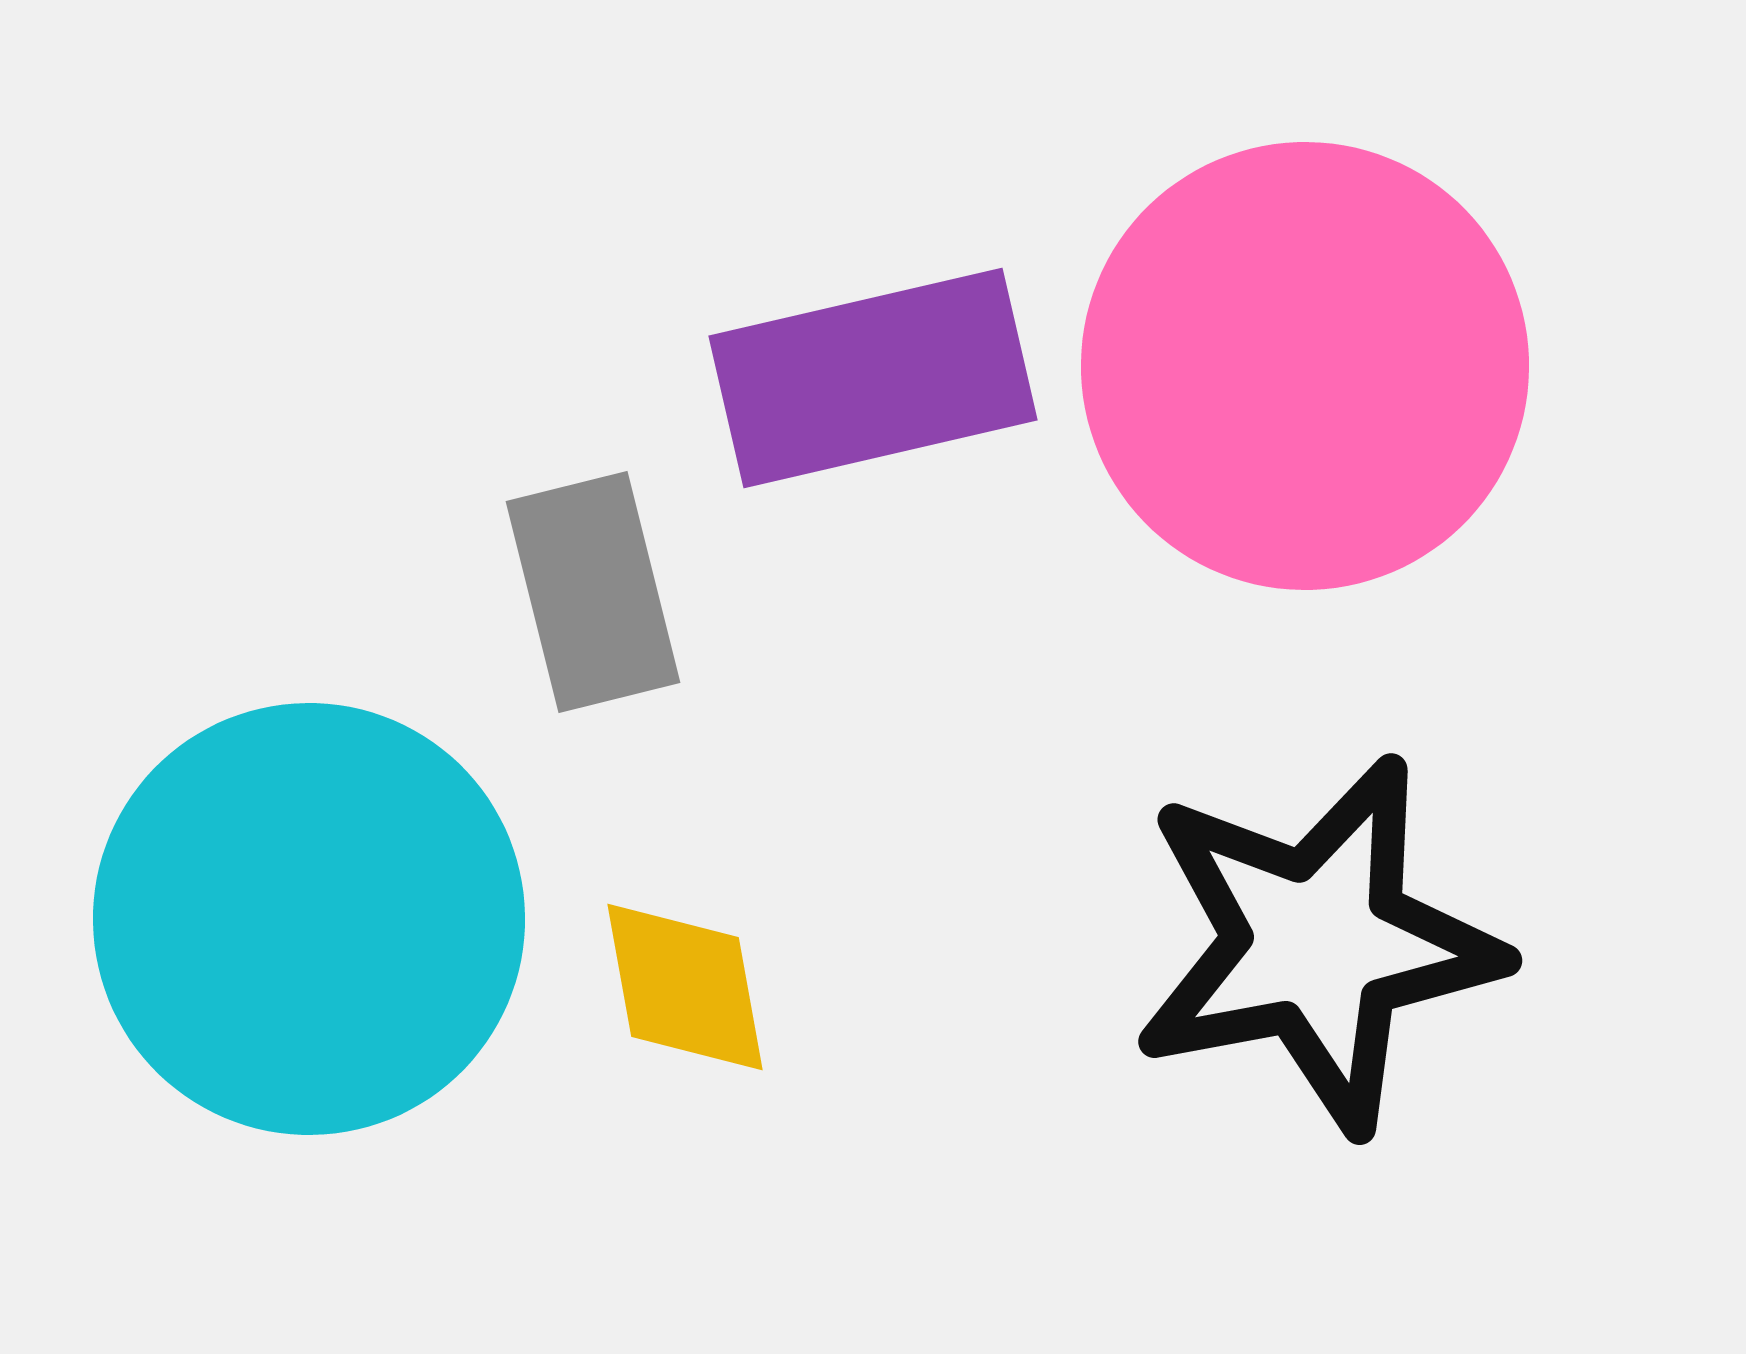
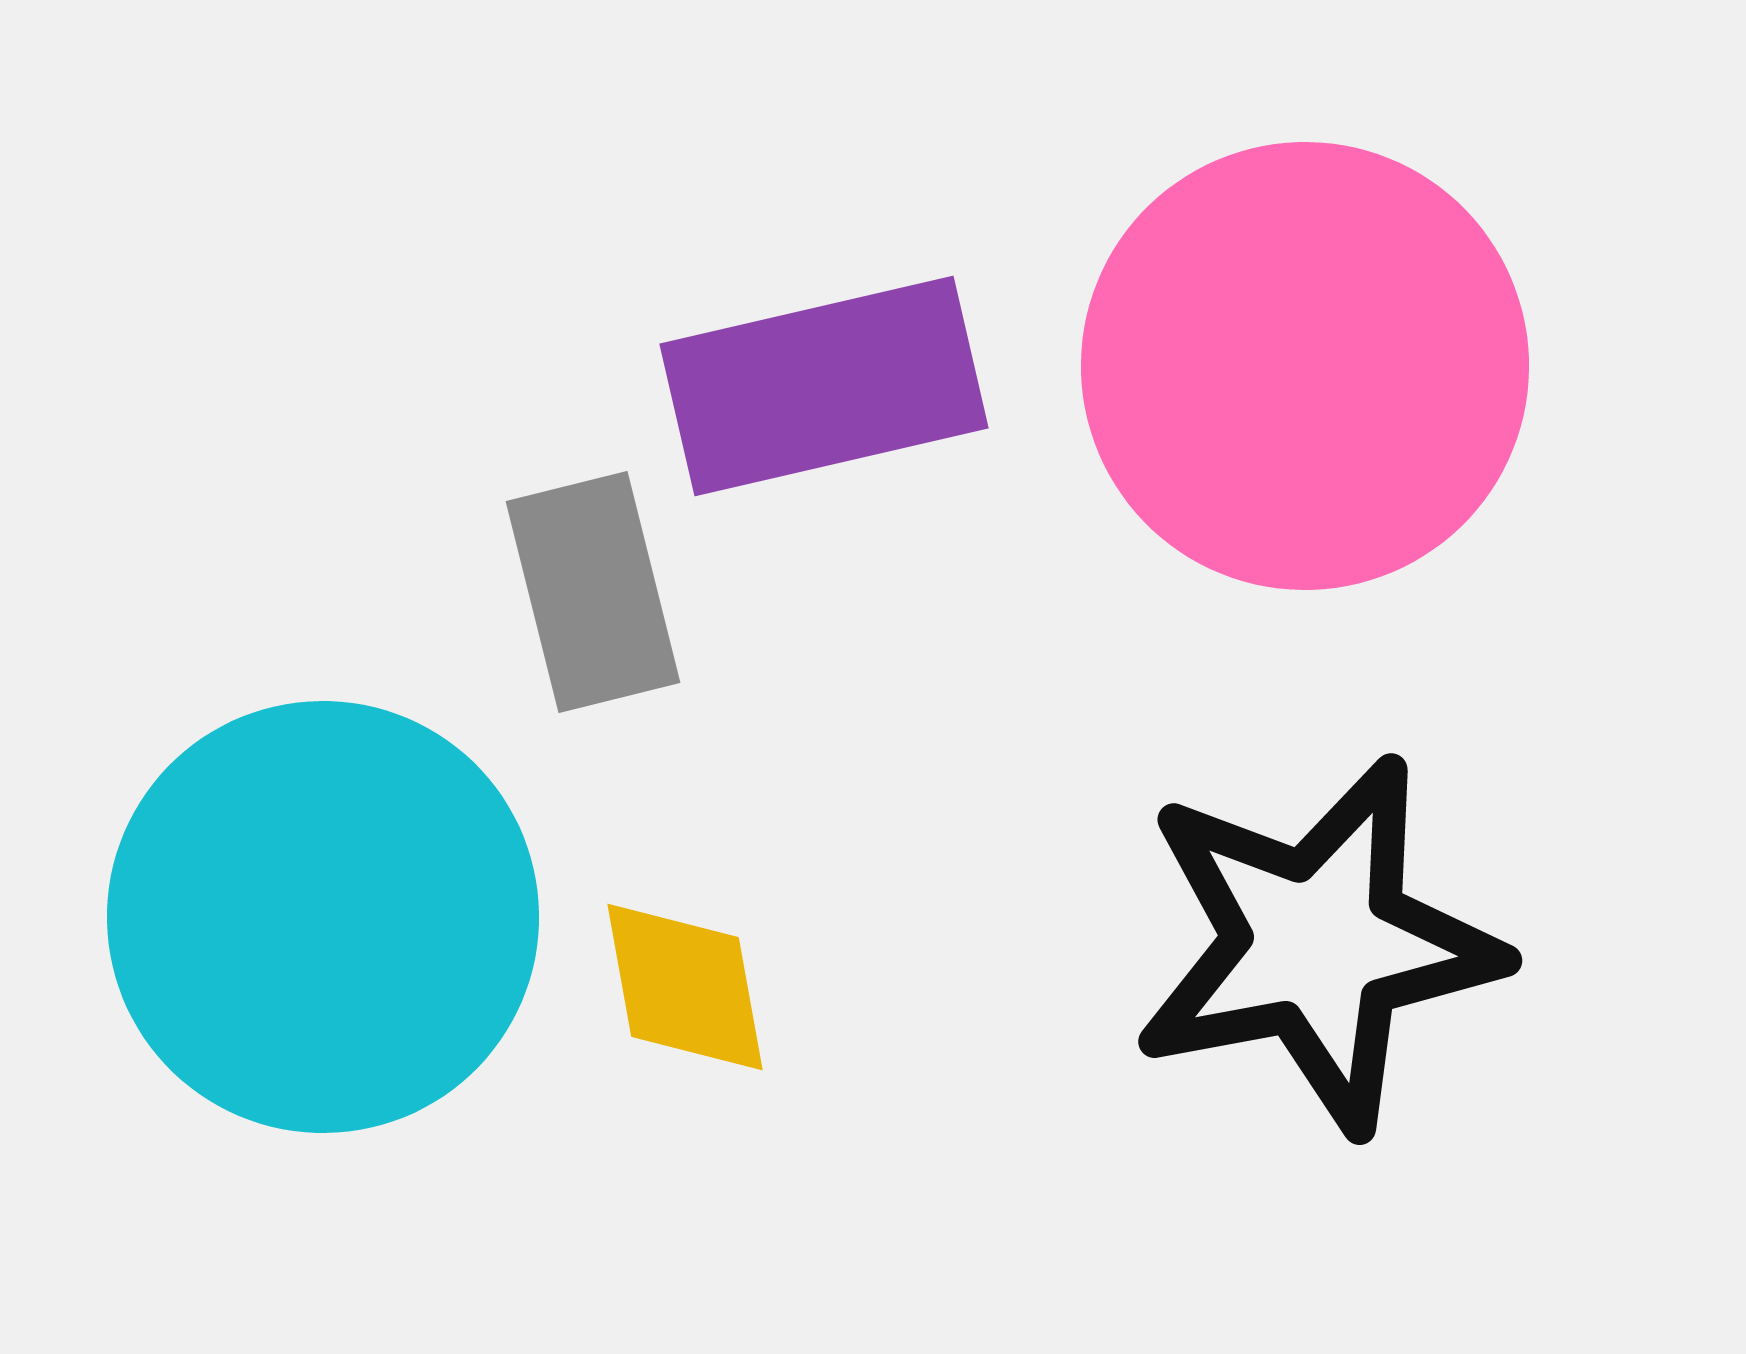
purple rectangle: moved 49 px left, 8 px down
cyan circle: moved 14 px right, 2 px up
